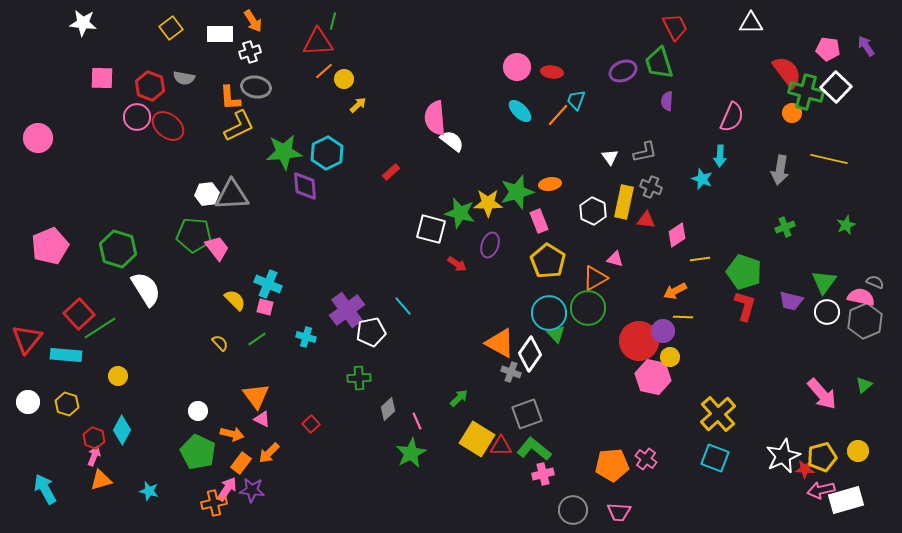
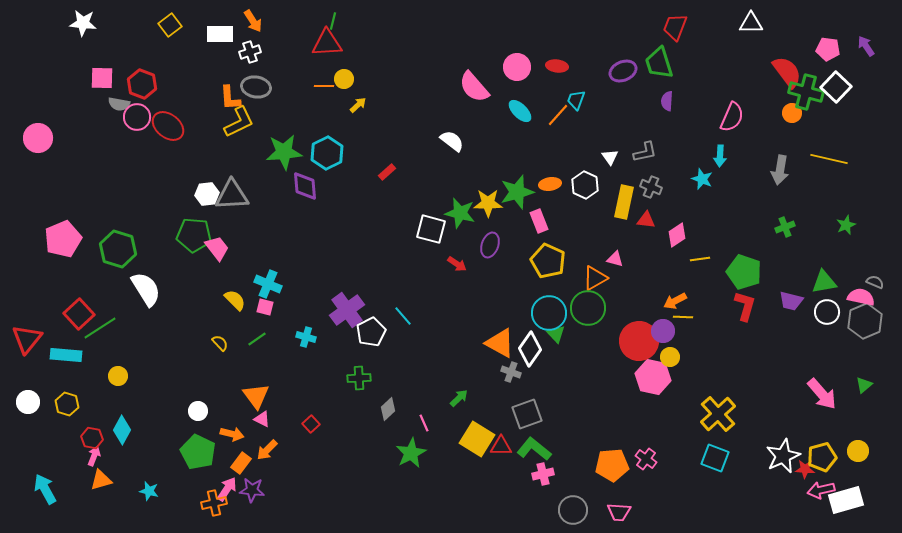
red trapezoid at (675, 27): rotated 132 degrees counterclockwise
yellow square at (171, 28): moved 1 px left, 3 px up
red triangle at (318, 42): moved 9 px right, 1 px down
orange line at (324, 71): moved 15 px down; rotated 42 degrees clockwise
red ellipse at (552, 72): moved 5 px right, 6 px up
gray semicircle at (184, 78): moved 65 px left, 26 px down
red hexagon at (150, 86): moved 8 px left, 2 px up
pink semicircle at (435, 118): moved 39 px right, 31 px up; rotated 36 degrees counterclockwise
yellow L-shape at (239, 126): moved 4 px up
red rectangle at (391, 172): moved 4 px left
white hexagon at (593, 211): moved 8 px left, 26 px up
pink pentagon at (50, 246): moved 13 px right, 7 px up
yellow pentagon at (548, 261): rotated 8 degrees counterclockwise
green triangle at (824, 282): rotated 44 degrees clockwise
orange arrow at (675, 291): moved 10 px down
cyan line at (403, 306): moved 10 px down
white pentagon at (371, 332): rotated 16 degrees counterclockwise
white diamond at (530, 354): moved 5 px up
pink line at (417, 421): moved 7 px right, 2 px down
red hexagon at (94, 438): moved 2 px left; rotated 10 degrees counterclockwise
orange arrow at (269, 453): moved 2 px left, 3 px up
